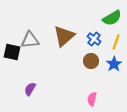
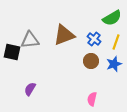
brown triangle: moved 1 px up; rotated 20 degrees clockwise
blue star: rotated 14 degrees clockwise
